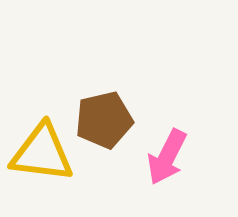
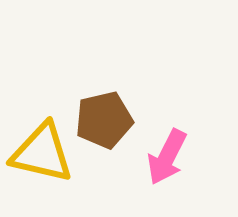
yellow triangle: rotated 6 degrees clockwise
